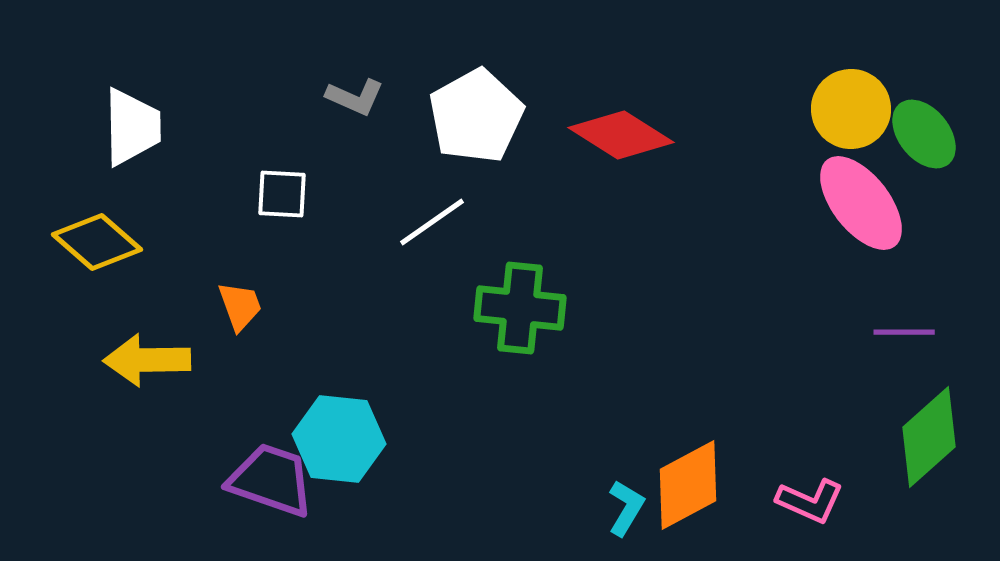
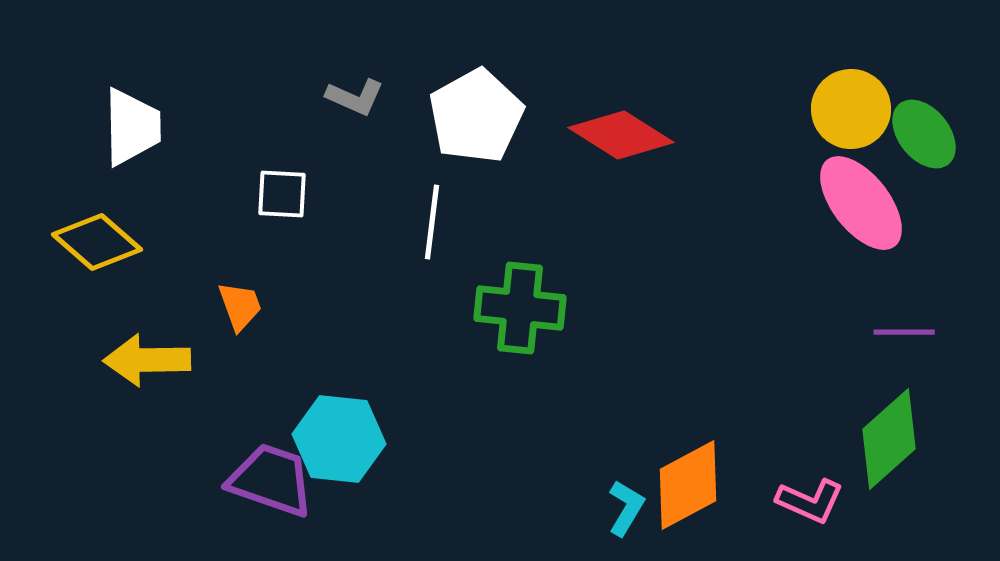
white line: rotated 48 degrees counterclockwise
green diamond: moved 40 px left, 2 px down
